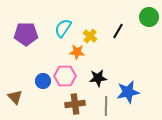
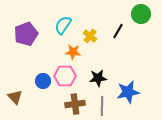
green circle: moved 8 px left, 3 px up
cyan semicircle: moved 3 px up
purple pentagon: rotated 20 degrees counterclockwise
orange star: moved 4 px left
gray line: moved 4 px left
